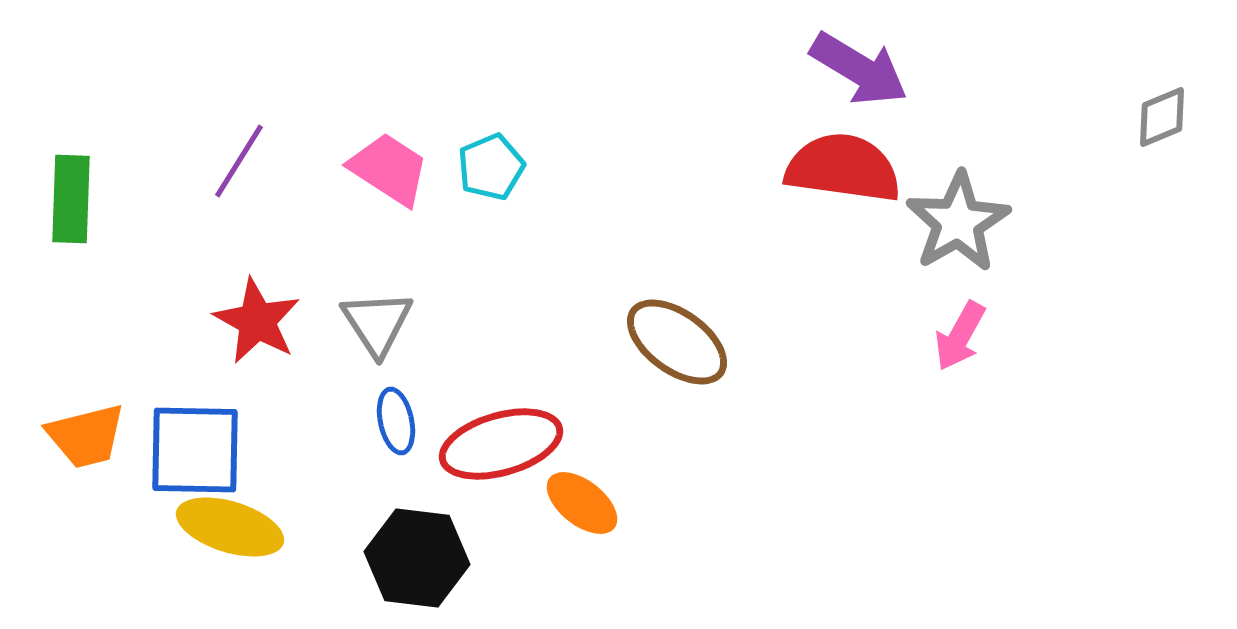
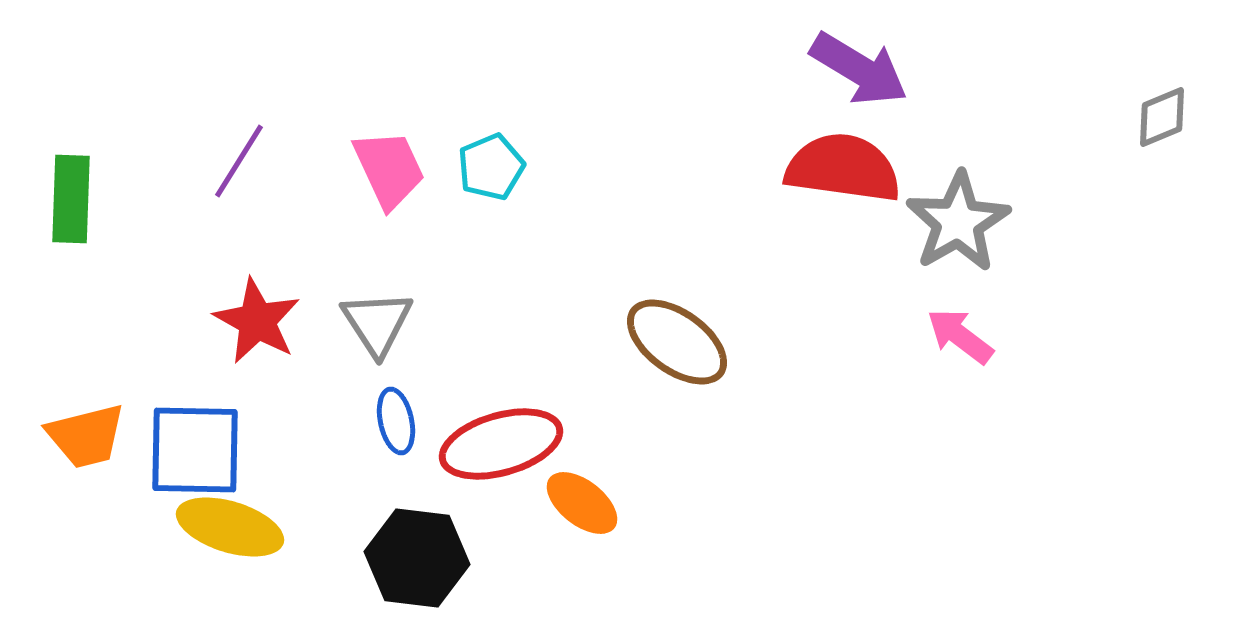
pink trapezoid: rotated 32 degrees clockwise
pink arrow: rotated 98 degrees clockwise
